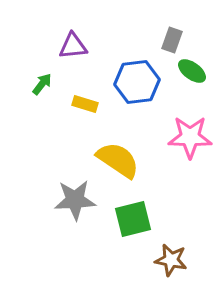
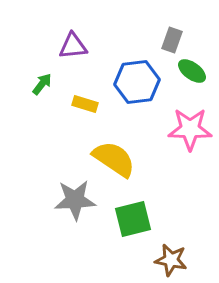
pink star: moved 8 px up
yellow semicircle: moved 4 px left, 1 px up
